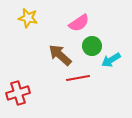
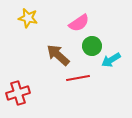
brown arrow: moved 2 px left
